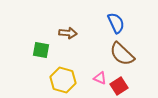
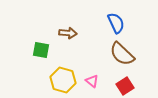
pink triangle: moved 8 px left, 3 px down; rotated 16 degrees clockwise
red square: moved 6 px right
